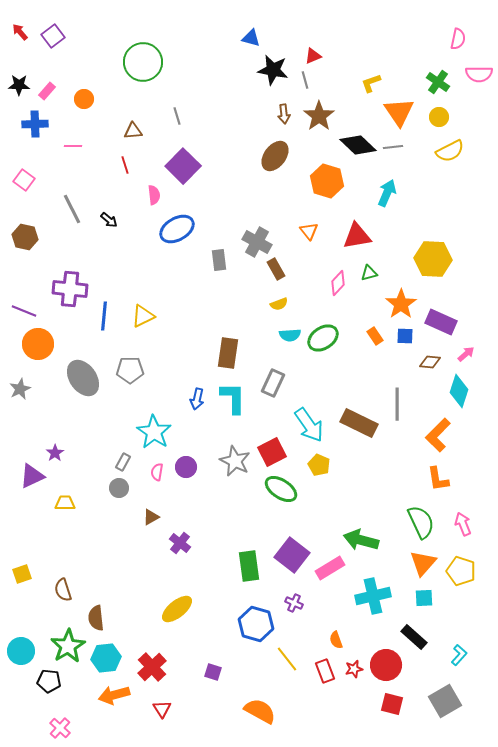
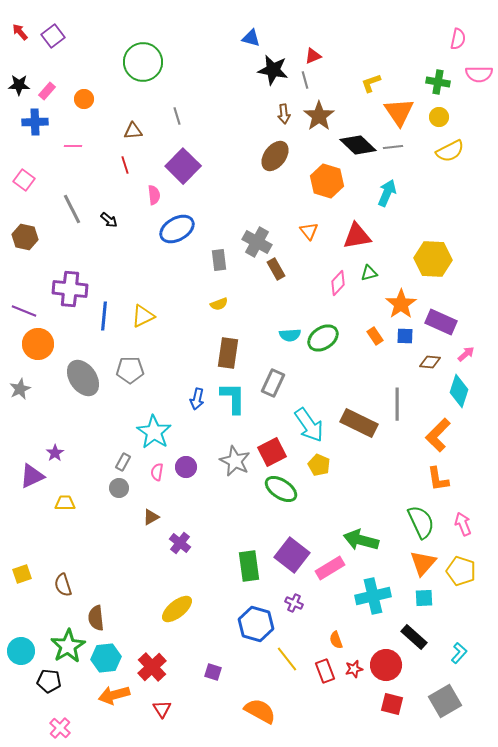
green cross at (438, 82): rotated 25 degrees counterclockwise
blue cross at (35, 124): moved 2 px up
yellow semicircle at (279, 304): moved 60 px left
brown semicircle at (63, 590): moved 5 px up
cyan L-shape at (459, 655): moved 2 px up
